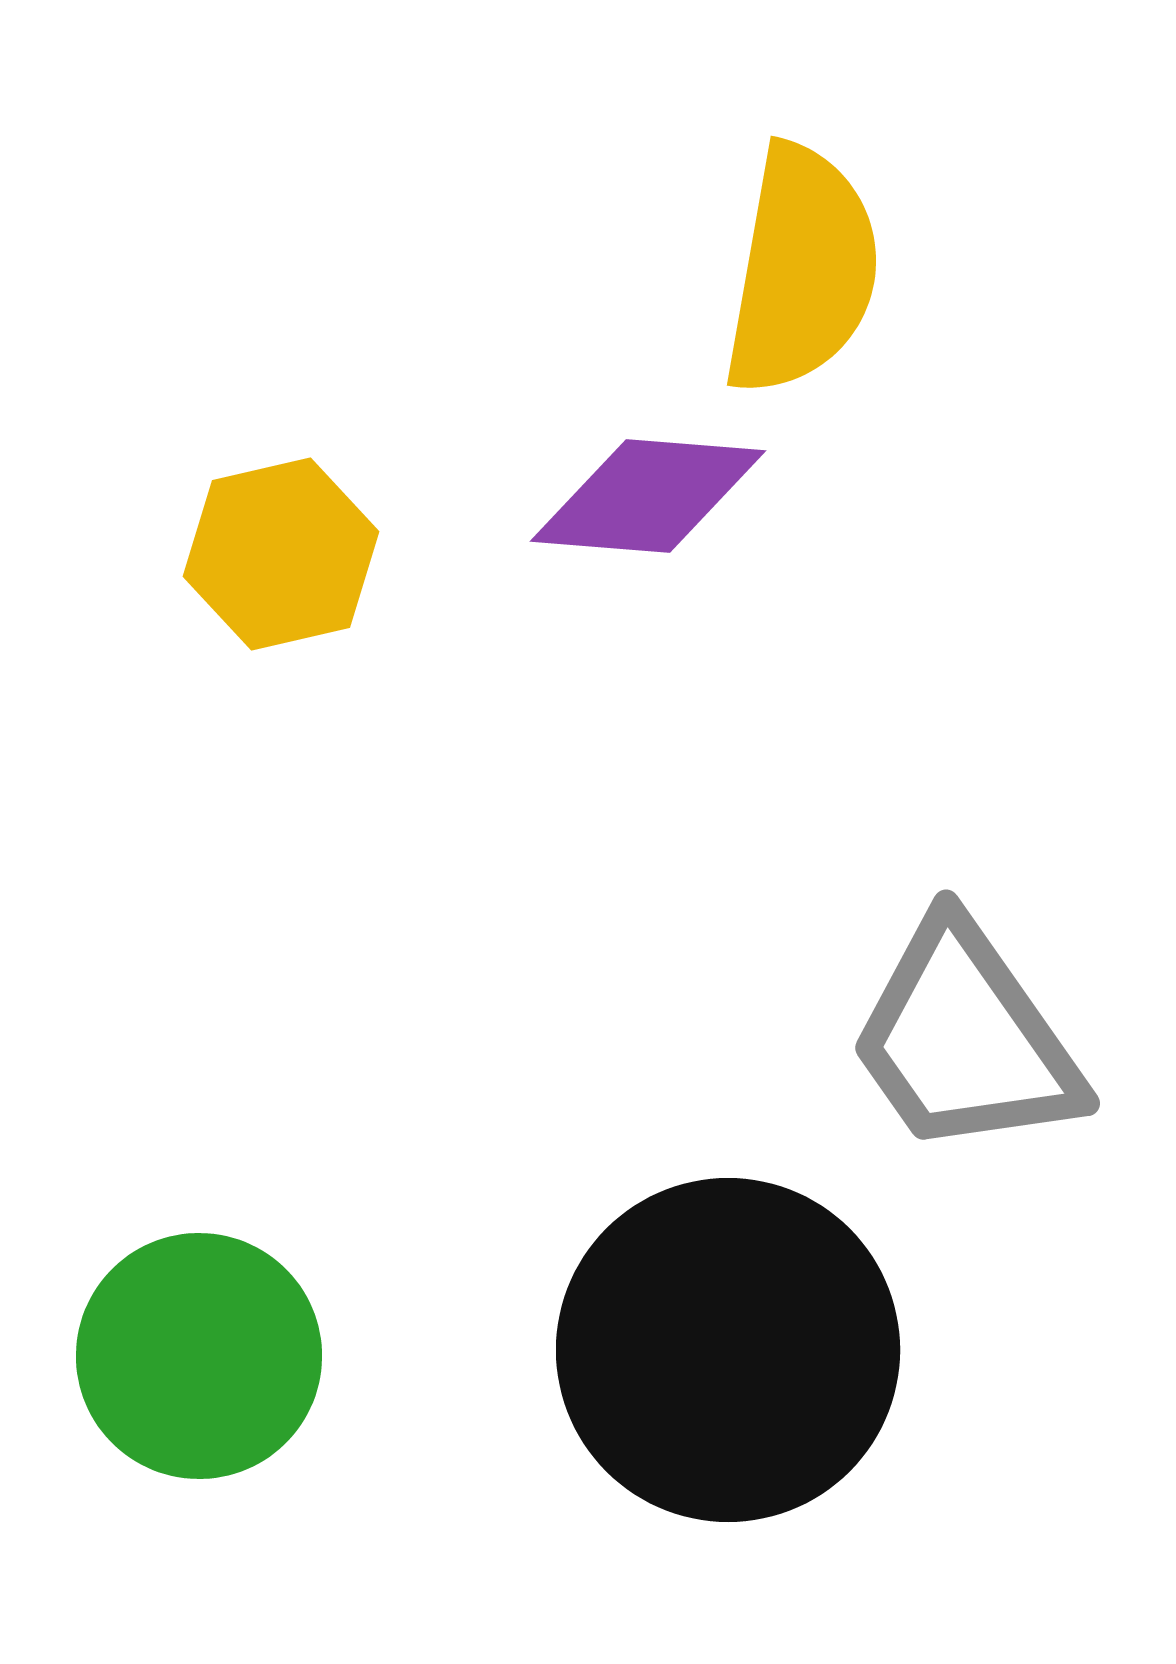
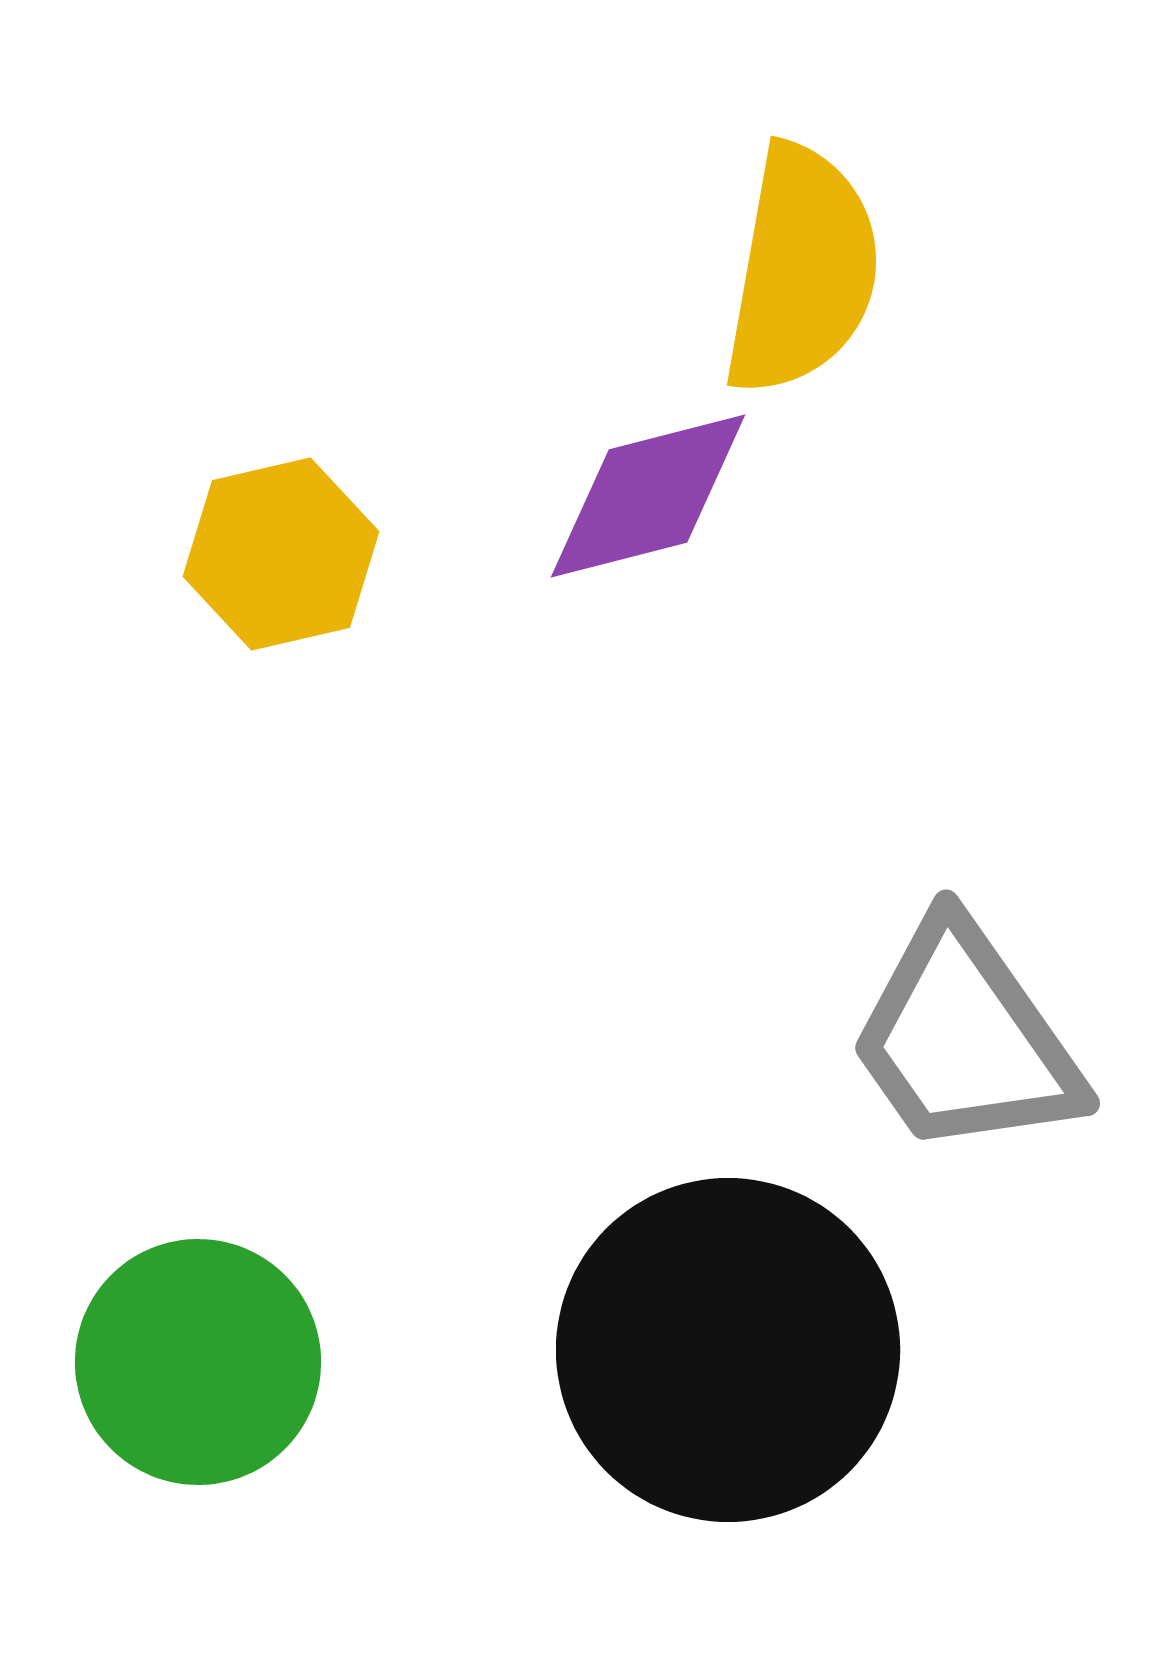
purple diamond: rotated 19 degrees counterclockwise
green circle: moved 1 px left, 6 px down
